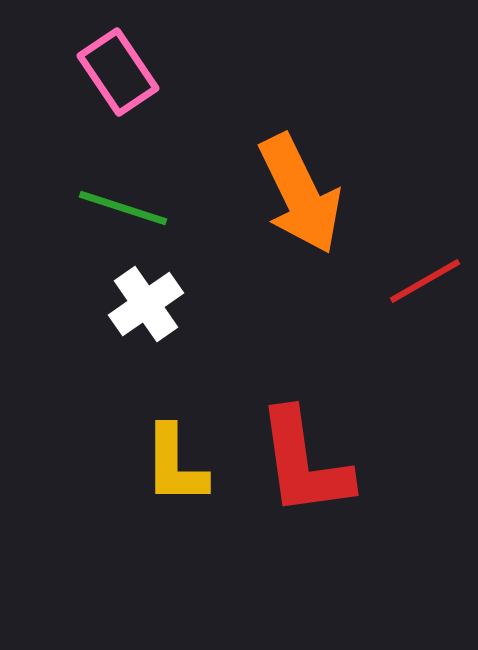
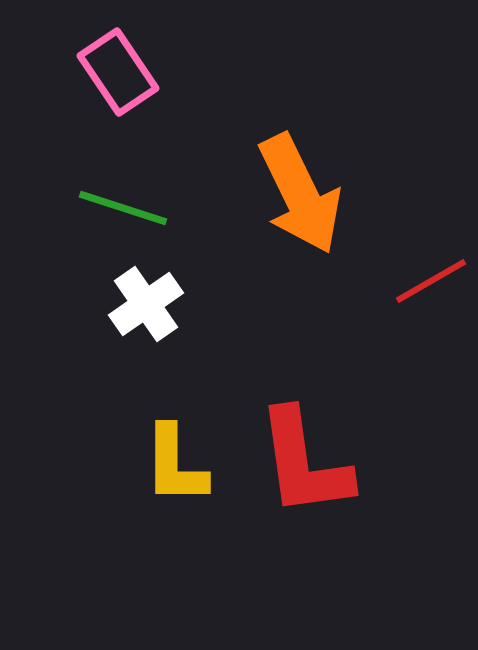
red line: moved 6 px right
